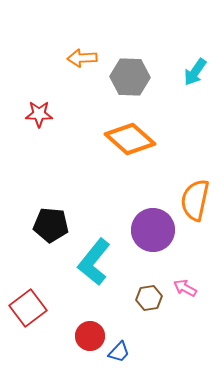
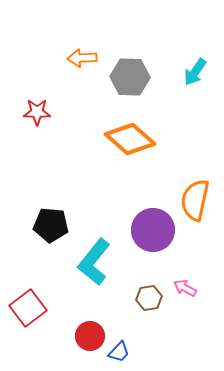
red star: moved 2 px left, 2 px up
